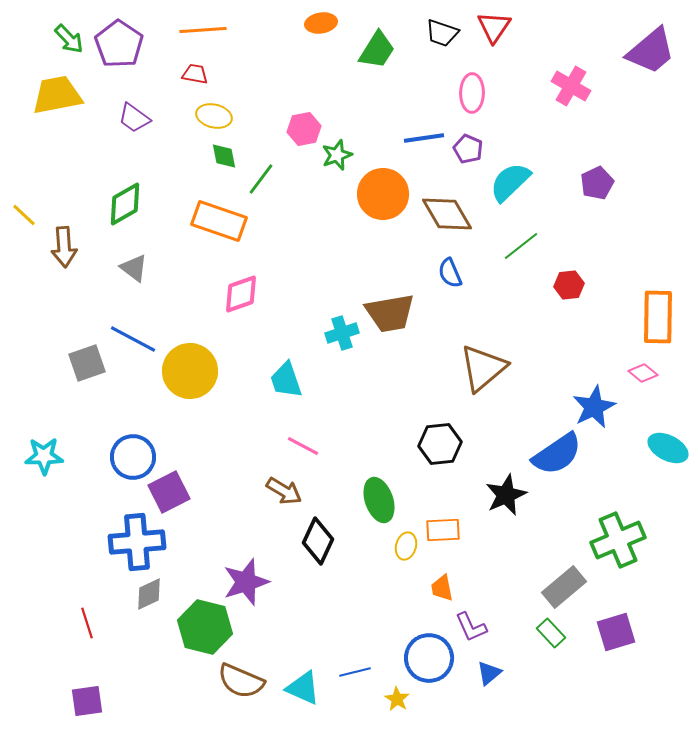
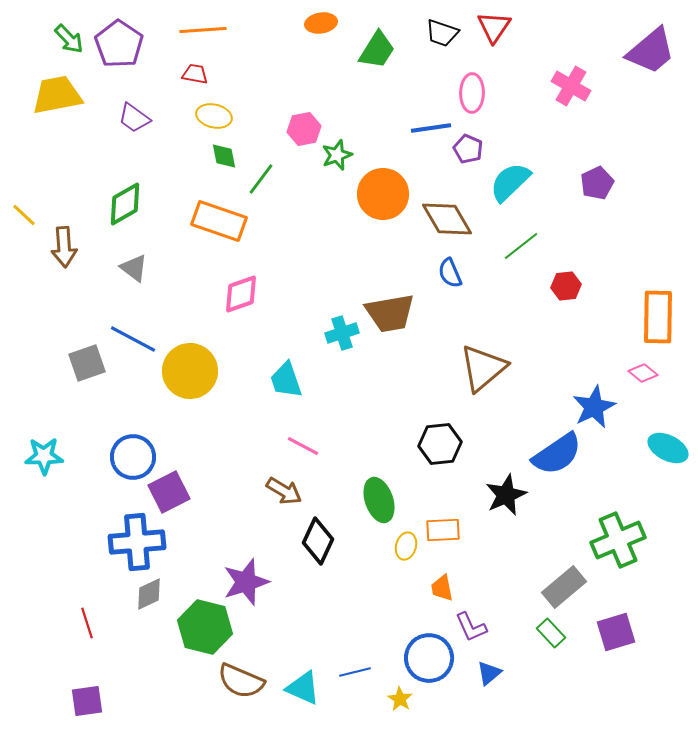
blue line at (424, 138): moved 7 px right, 10 px up
brown diamond at (447, 214): moved 5 px down
red hexagon at (569, 285): moved 3 px left, 1 px down
yellow star at (397, 699): moved 3 px right
